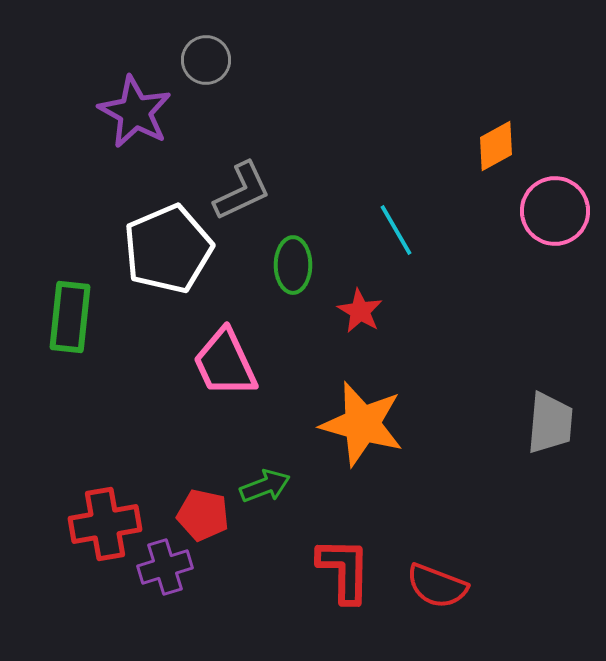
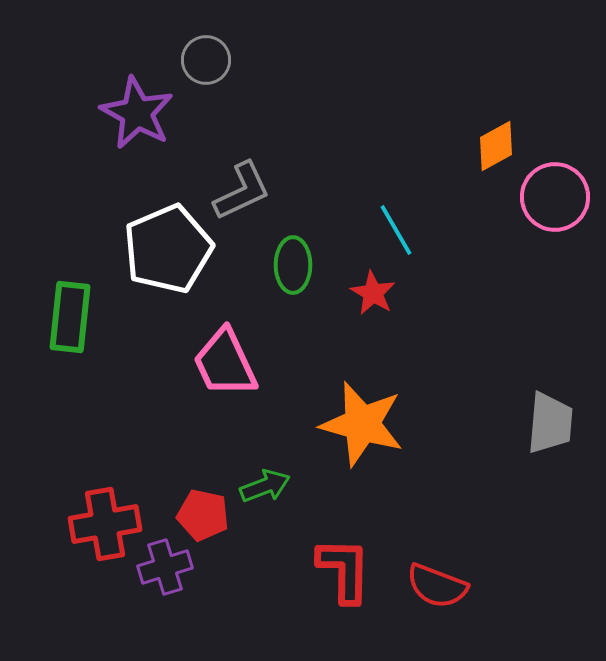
purple star: moved 2 px right, 1 px down
pink circle: moved 14 px up
red star: moved 13 px right, 18 px up
